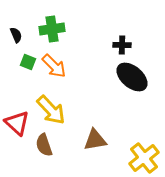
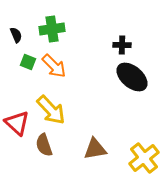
brown triangle: moved 9 px down
